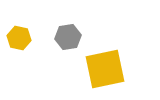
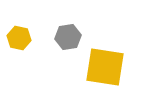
yellow square: moved 2 px up; rotated 21 degrees clockwise
